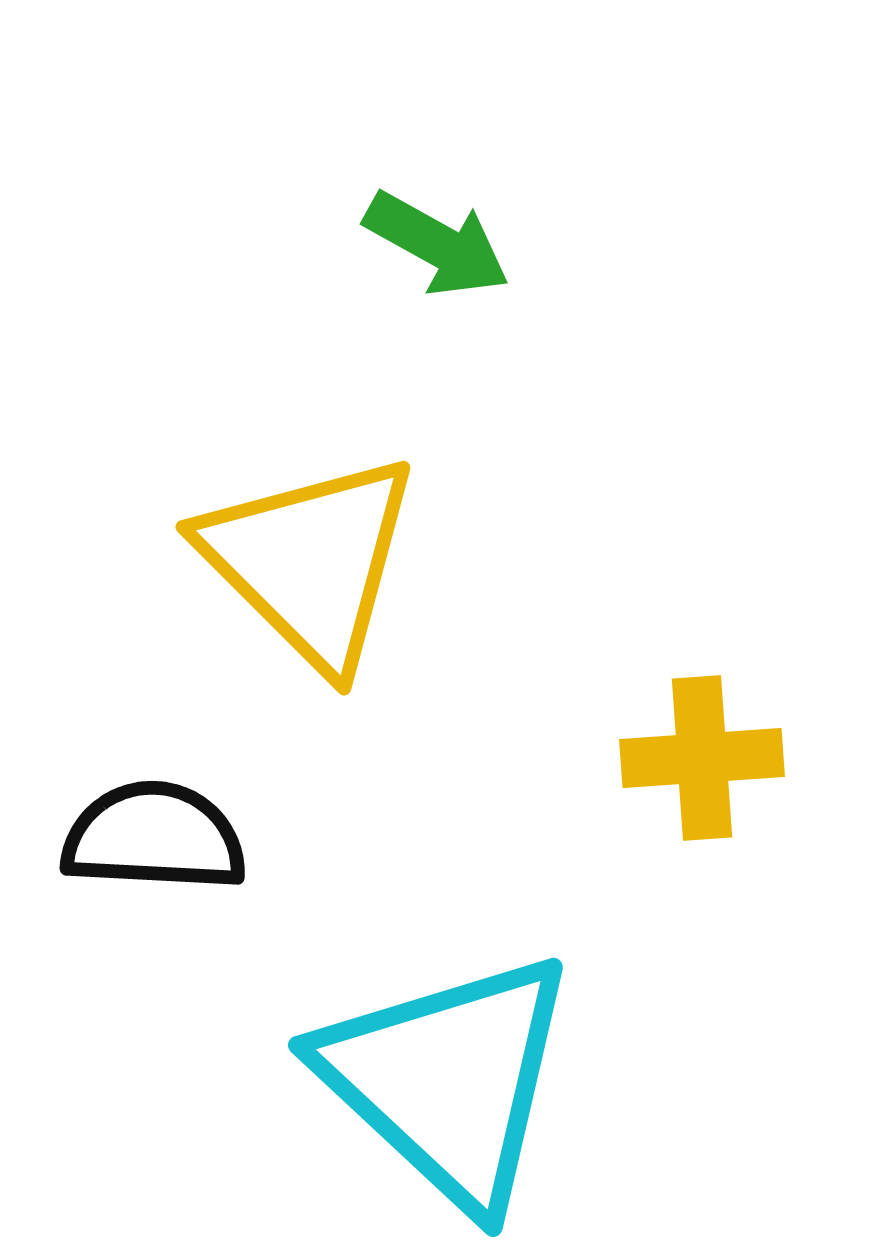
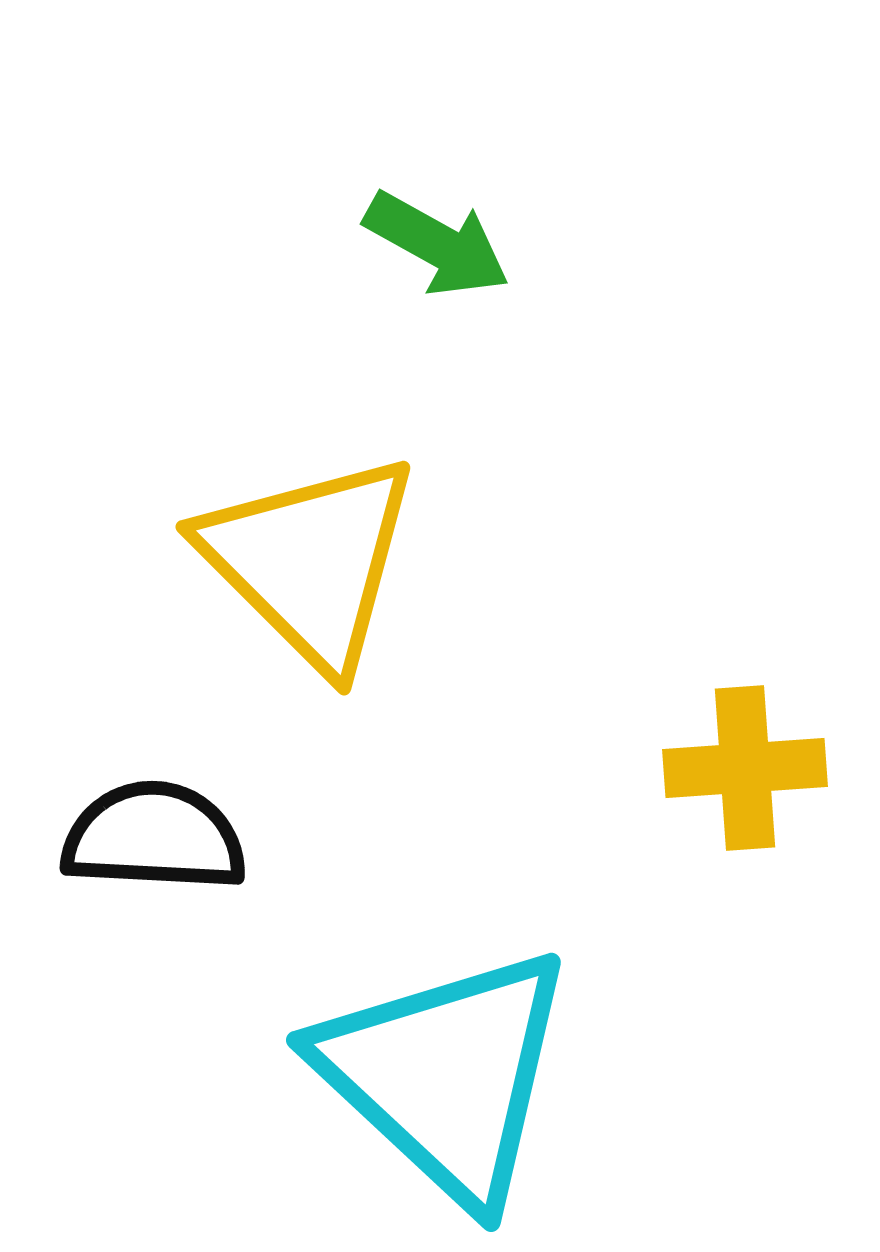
yellow cross: moved 43 px right, 10 px down
cyan triangle: moved 2 px left, 5 px up
